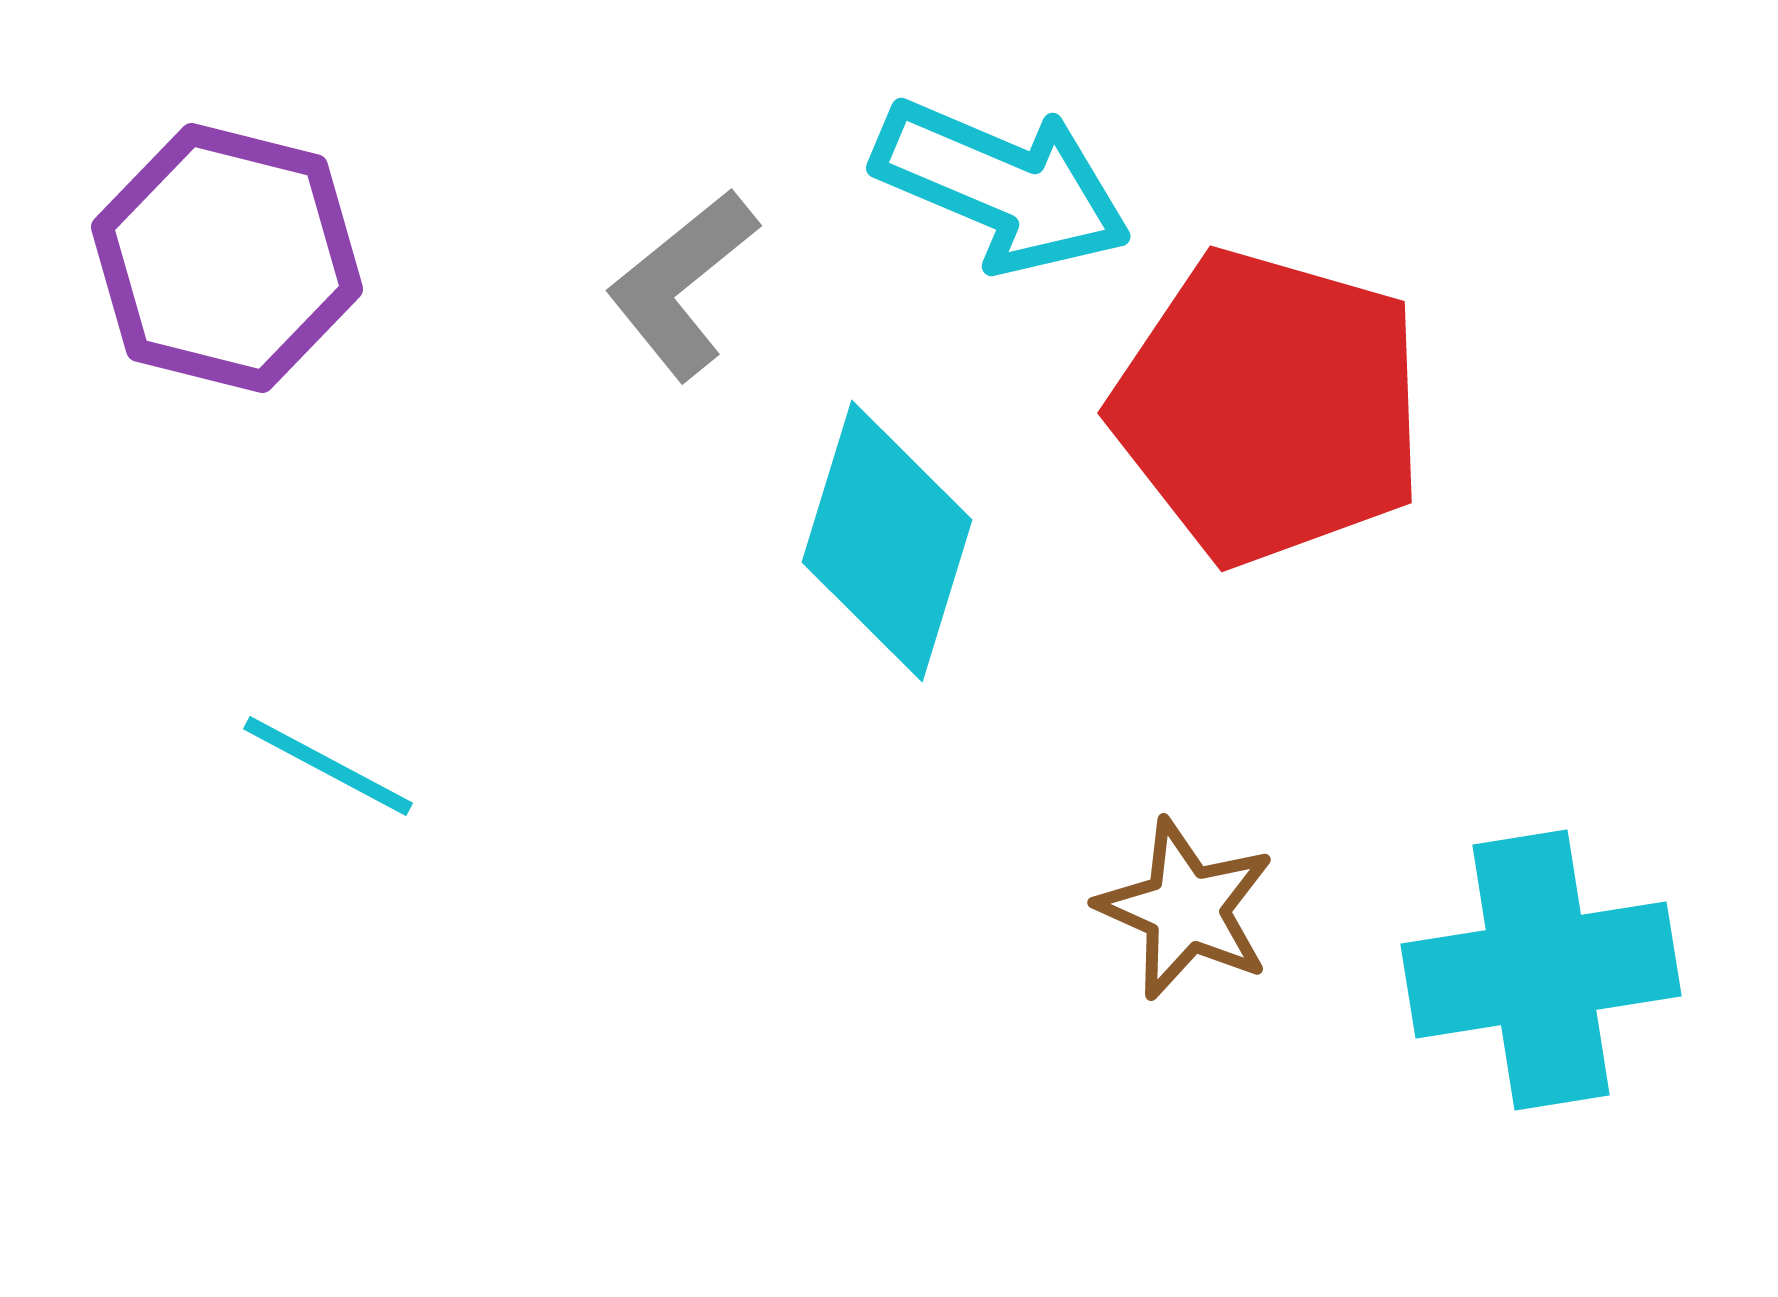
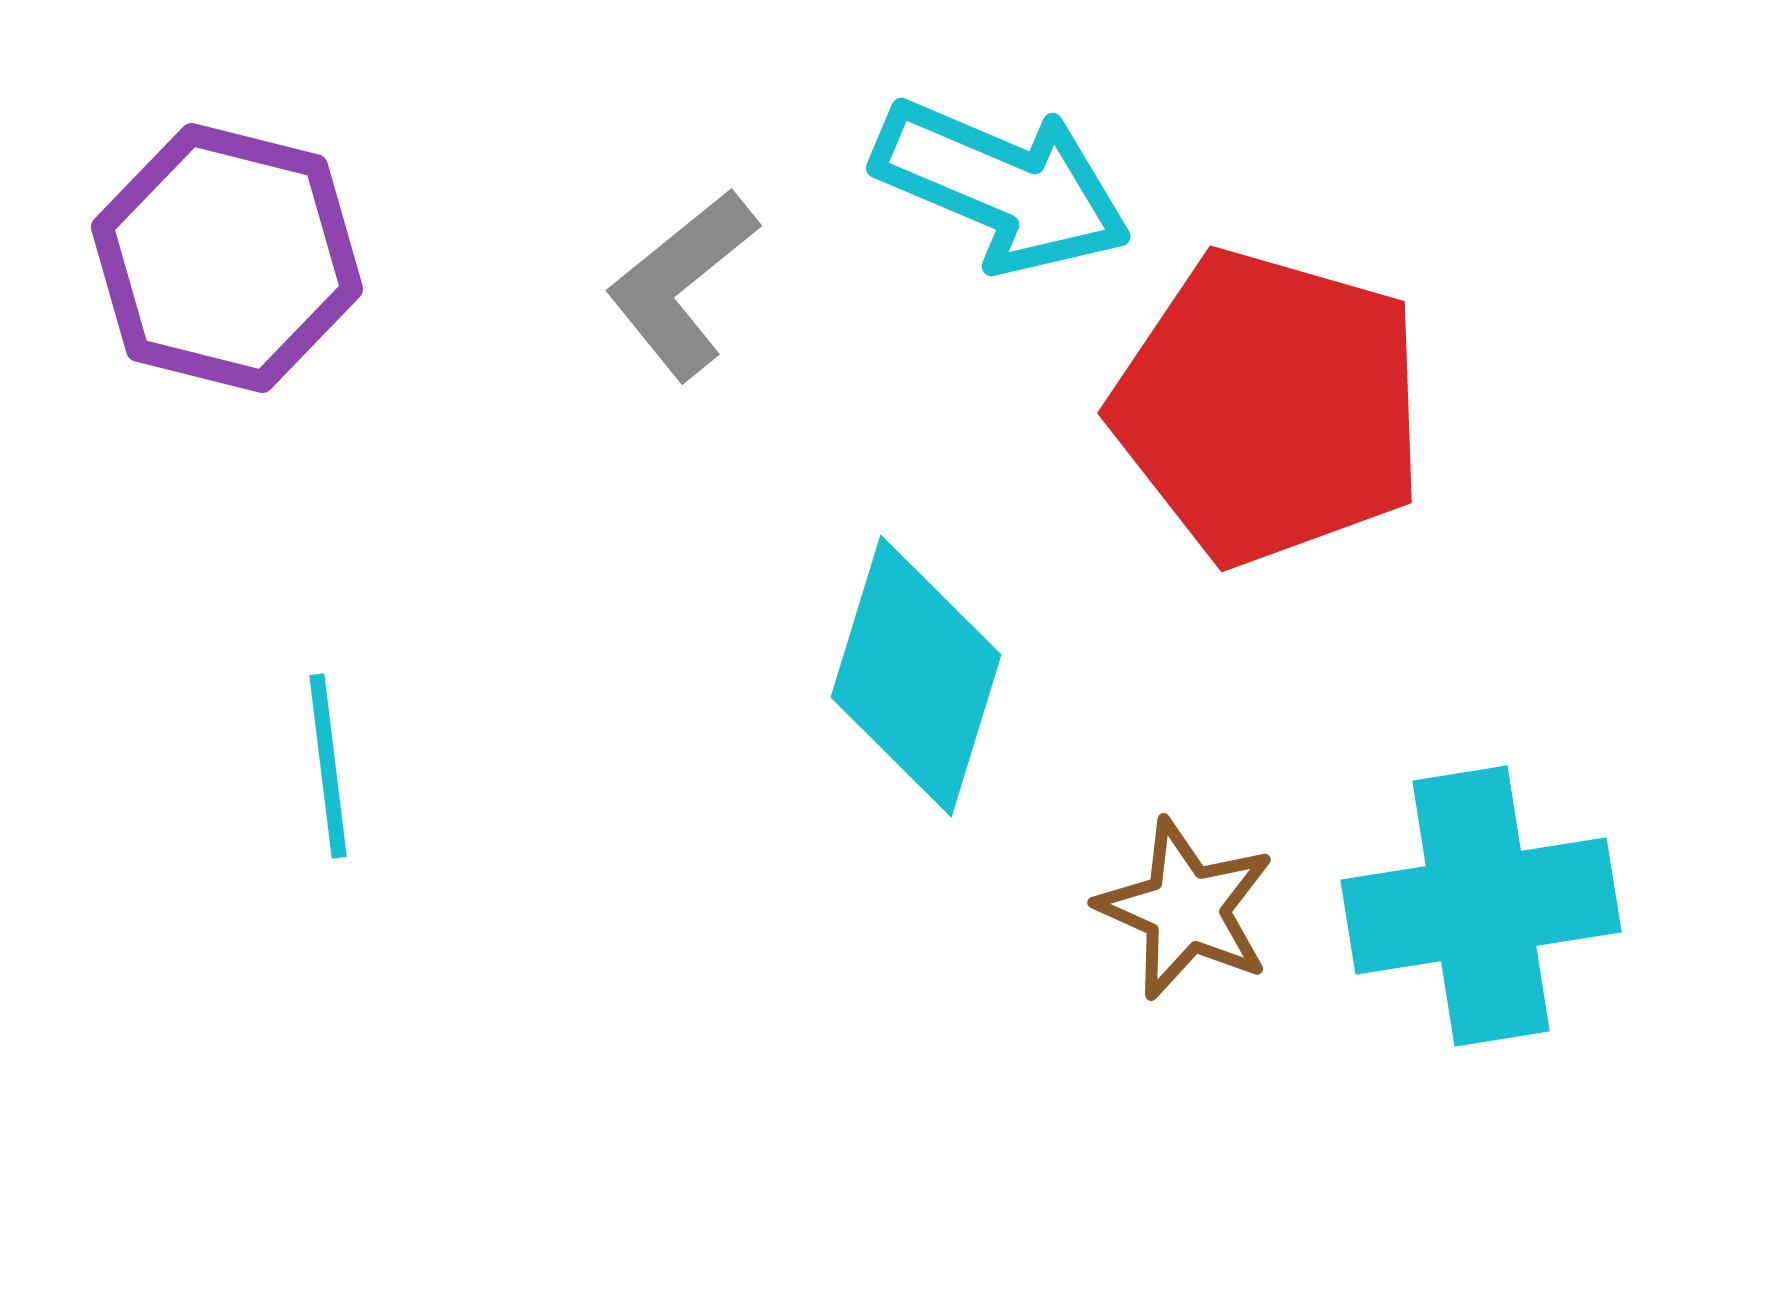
cyan diamond: moved 29 px right, 135 px down
cyan line: rotated 55 degrees clockwise
cyan cross: moved 60 px left, 64 px up
